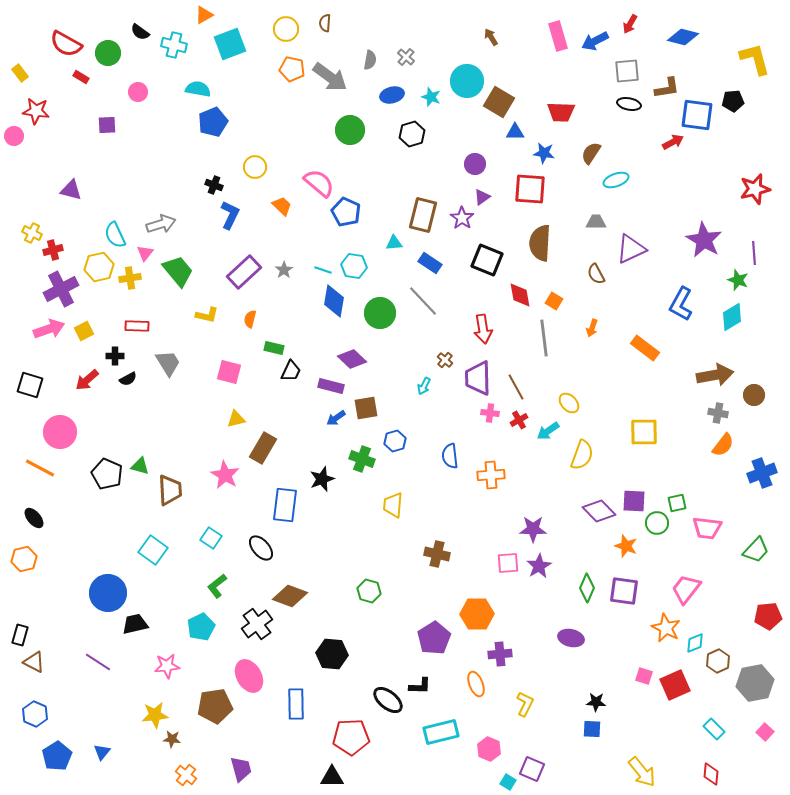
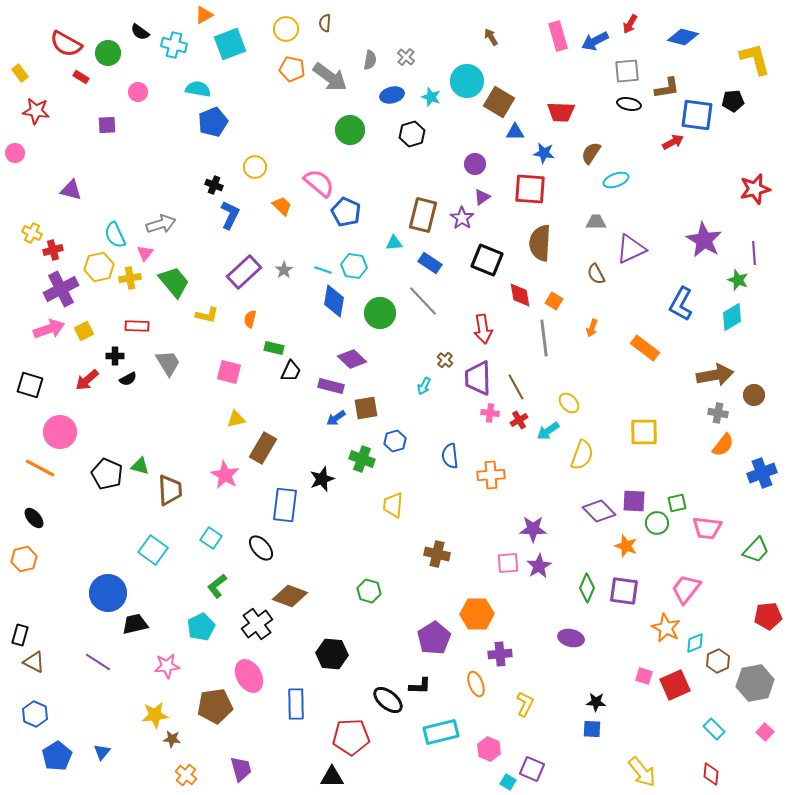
pink circle at (14, 136): moved 1 px right, 17 px down
green trapezoid at (178, 271): moved 4 px left, 11 px down
